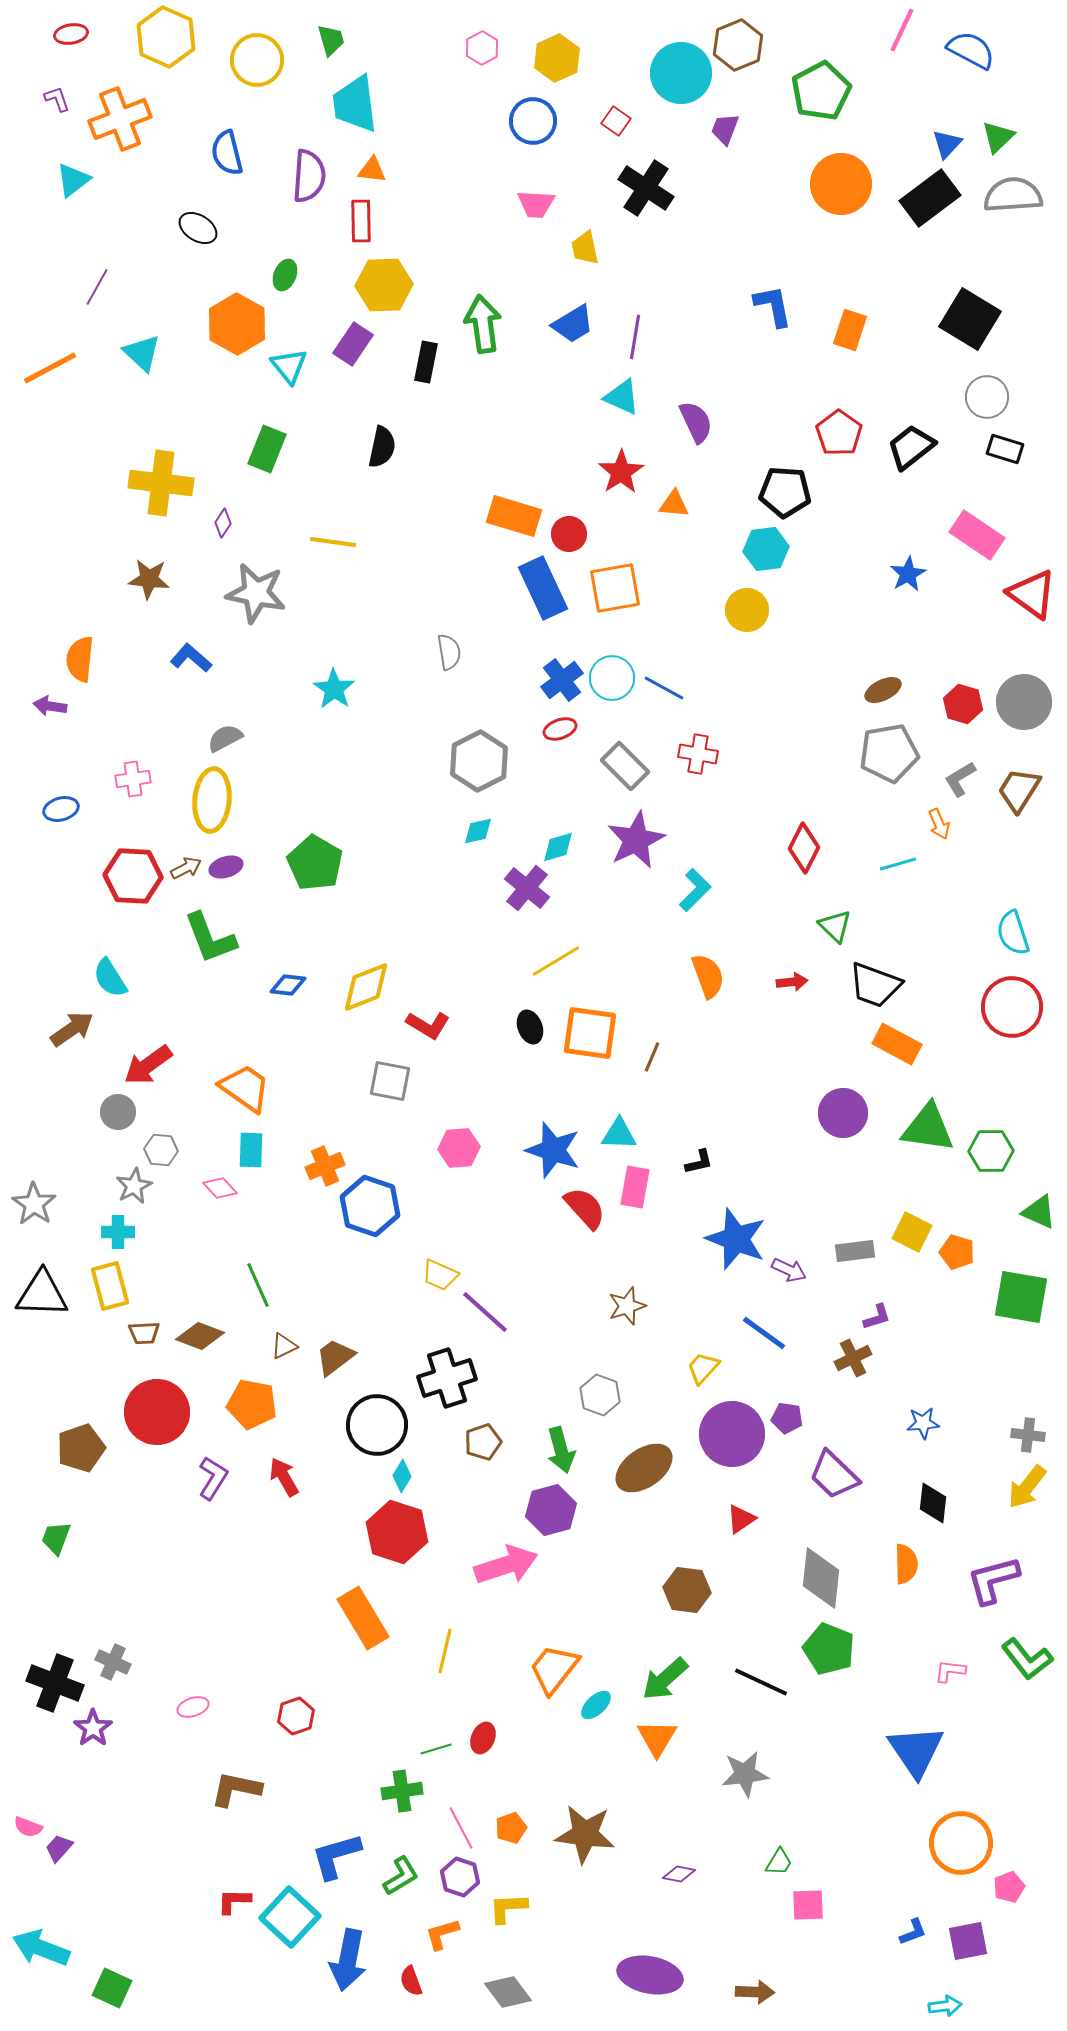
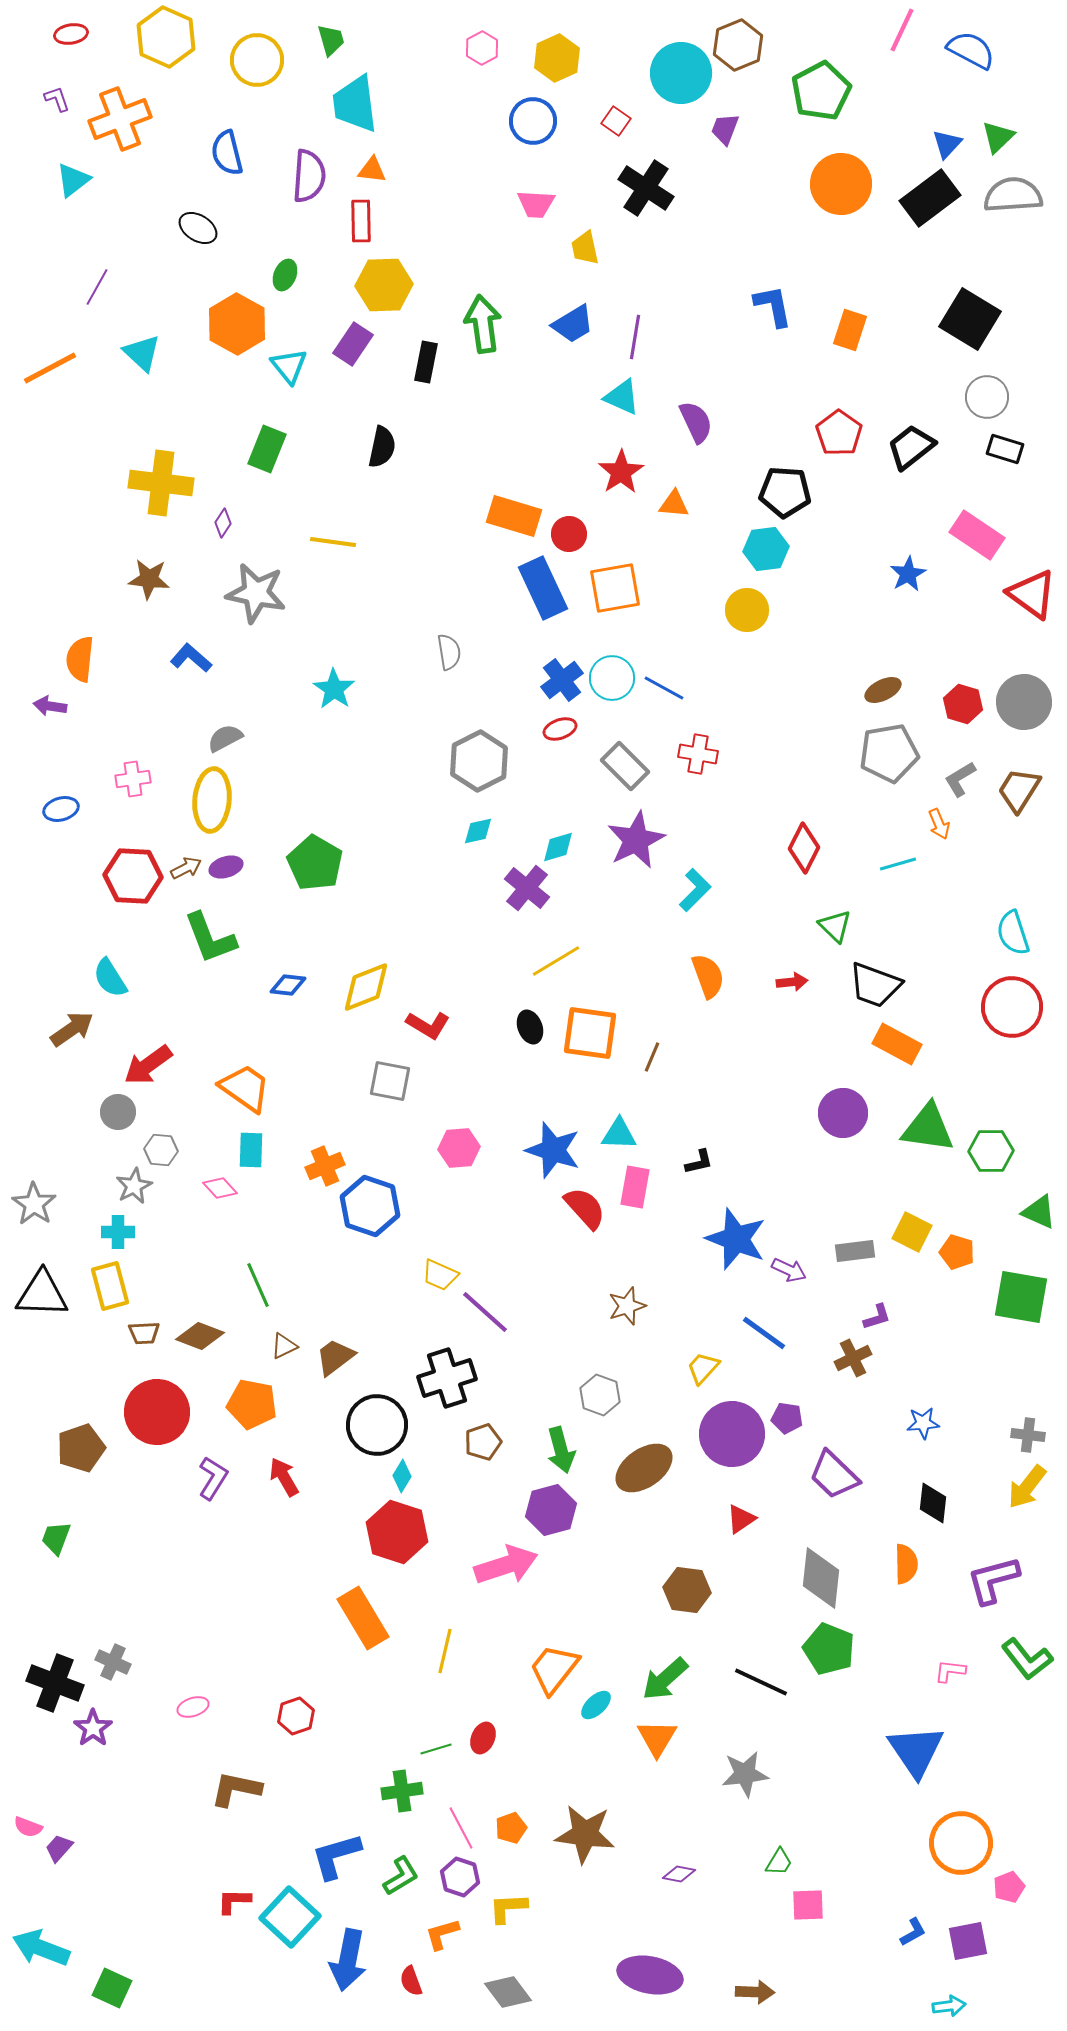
blue L-shape at (913, 1932): rotated 8 degrees counterclockwise
cyan arrow at (945, 2006): moved 4 px right
